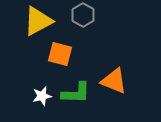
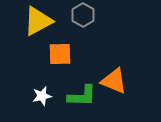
orange square: rotated 15 degrees counterclockwise
green L-shape: moved 6 px right, 3 px down
